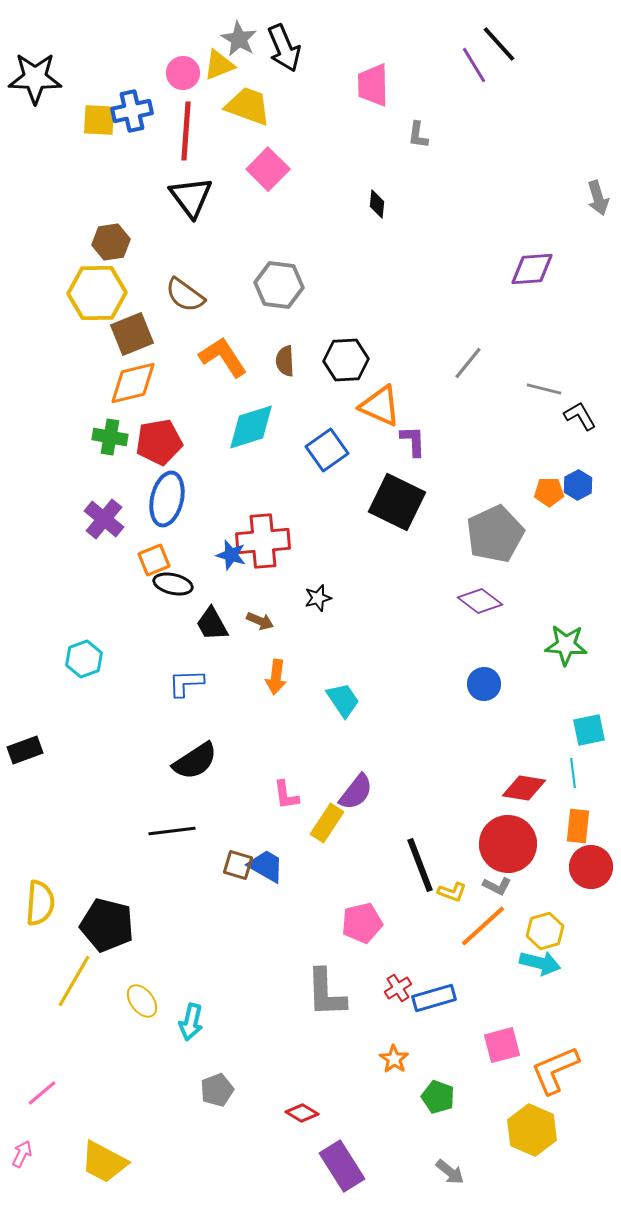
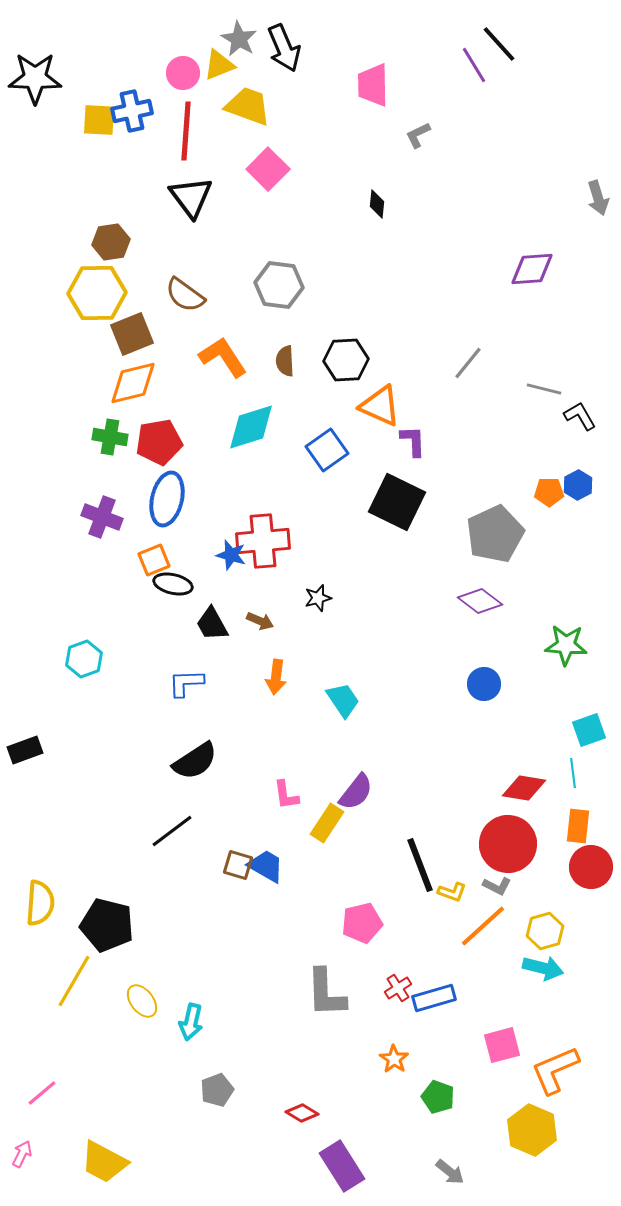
gray L-shape at (418, 135): rotated 56 degrees clockwise
purple cross at (104, 519): moved 2 px left, 2 px up; rotated 18 degrees counterclockwise
cyan square at (589, 730): rotated 8 degrees counterclockwise
black line at (172, 831): rotated 30 degrees counterclockwise
cyan arrow at (540, 963): moved 3 px right, 5 px down
